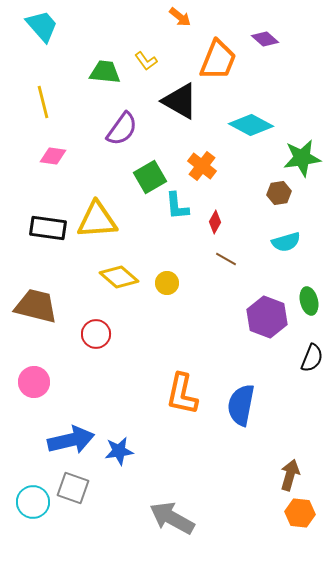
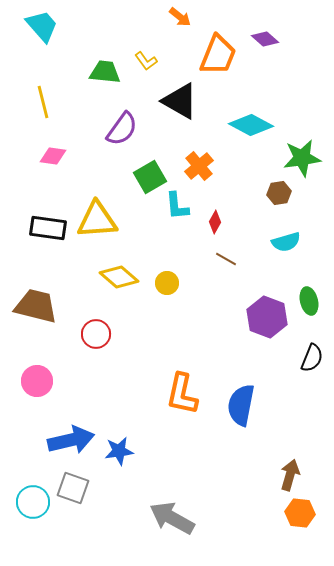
orange trapezoid: moved 5 px up
orange cross: moved 3 px left; rotated 12 degrees clockwise
pink circle: moved 3 px right, 1 px up
